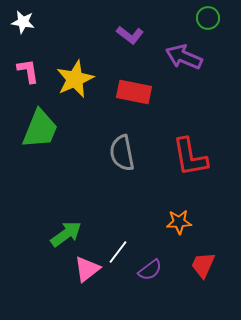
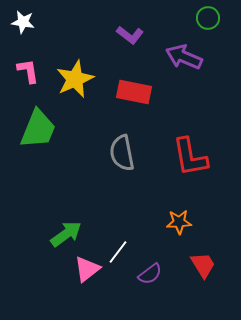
green trapezoid: moved 2 px left
red trapezoid: rotated 124 degrees clockwise
purple semicircle: moved 4 px down
